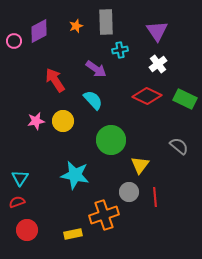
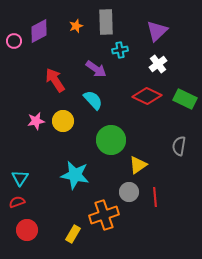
purple triangle: rotated 20 degrees clockwise
gray semicircle: rotated 120 degrees counterclockwise
yellow triangle: moved 2 px left; rotated 18 degrees clockwise
yellow rectangle: rotated 48 degrees counterclockwise
